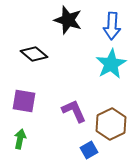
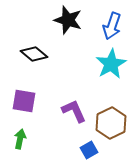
blue arrow: rotated 16 degrees clockwise
brown hexagon: moved 1 px up
